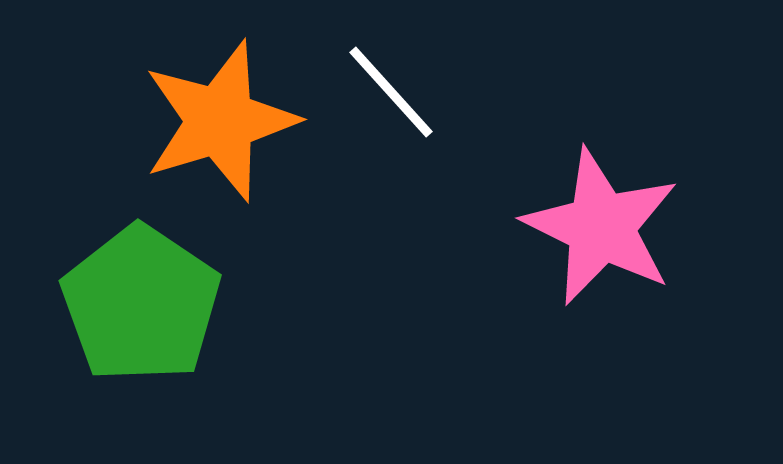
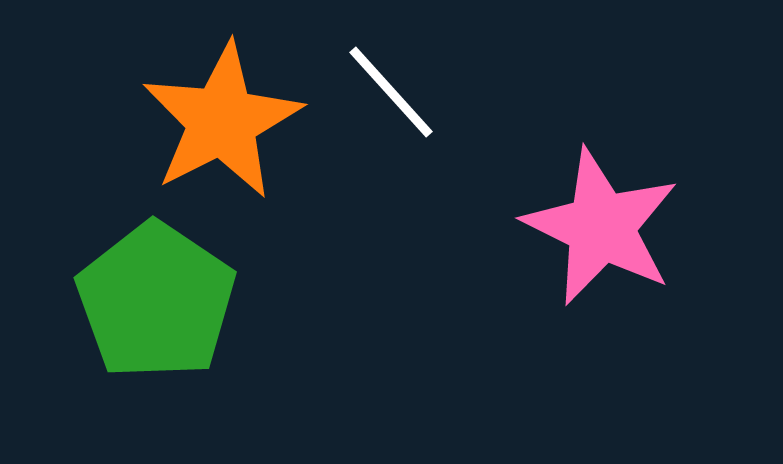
orange star: moved 2 px right; rotated 10 degrees counterclockwise
green pentagon: moved 15 px right, 3 px up
